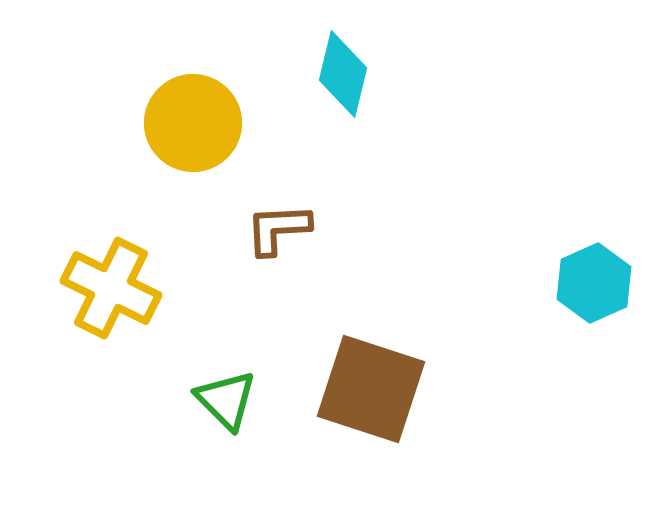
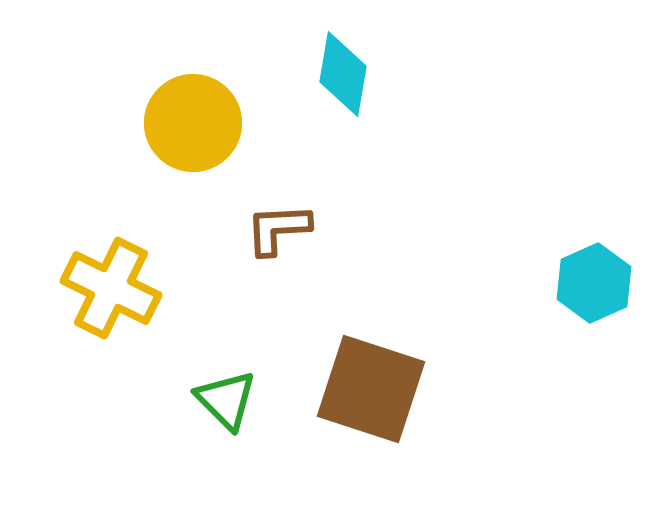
cyan diamond: rotated 4 degrees counterclockwise
